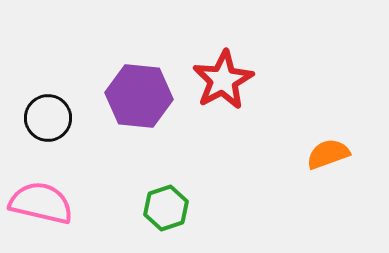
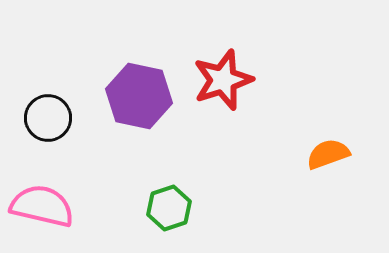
red star: rotated 10 degrees clockwise
purple hexagon: rotated 6 degrees clockwise
pink semicircle: moved 1 px right, 3 px down
green hexagon: moved 3 px right
